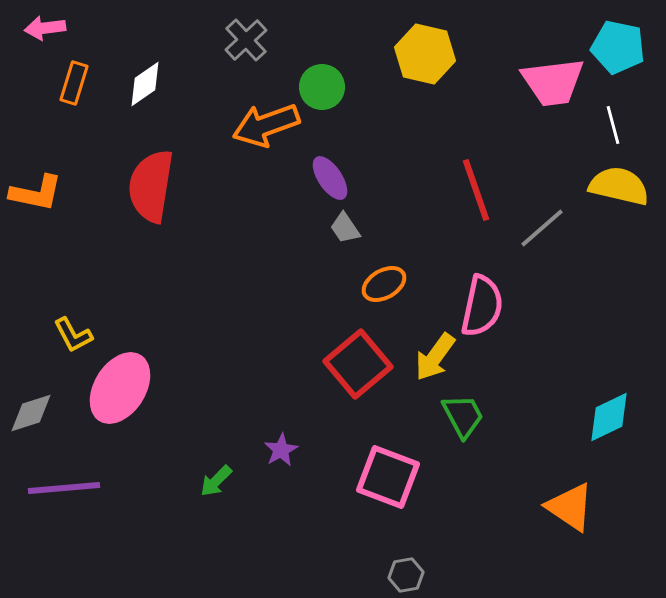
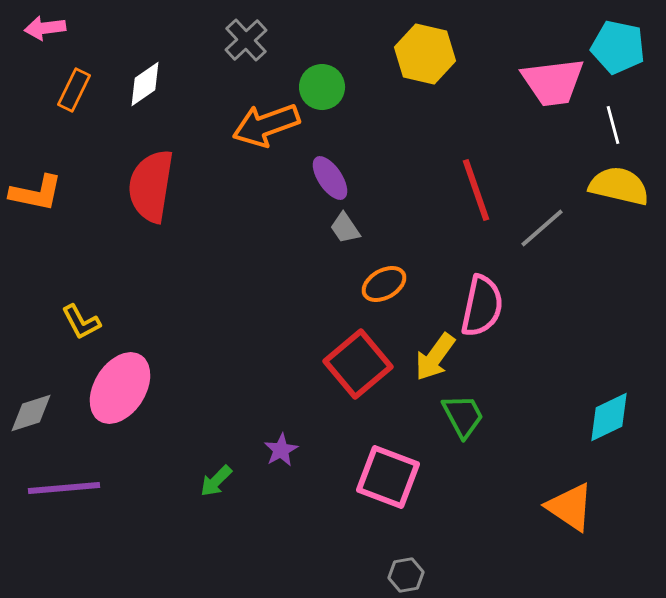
orange rectangle: moved 7 px down; rotated 9 degrees clockwise
yellow L-shape: moved 8 px right, 13 px up
